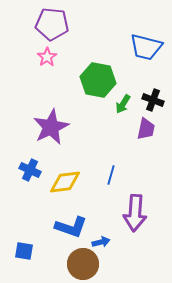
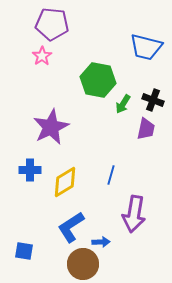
pink star: moved 5 px left, 1 px up
blue cross: rotated 25 degrees counterclockwise
yellow diamond: rotated 24 degrees counterclockwise
purple arrow: moved 1 px left, 1 px down; rotated 6 degrees clockwise
blue L-shape: rotated 128 degrees clockwise
blue arrow: rotated 12 degrees clockwise
